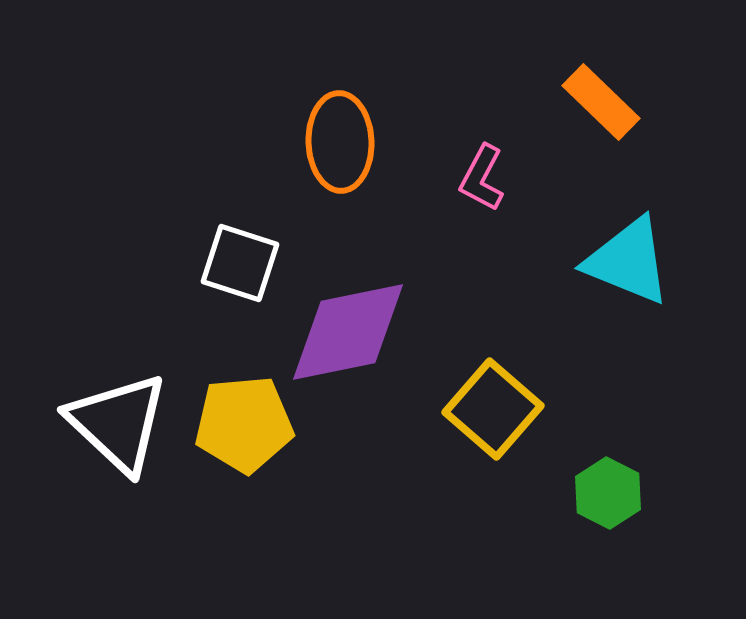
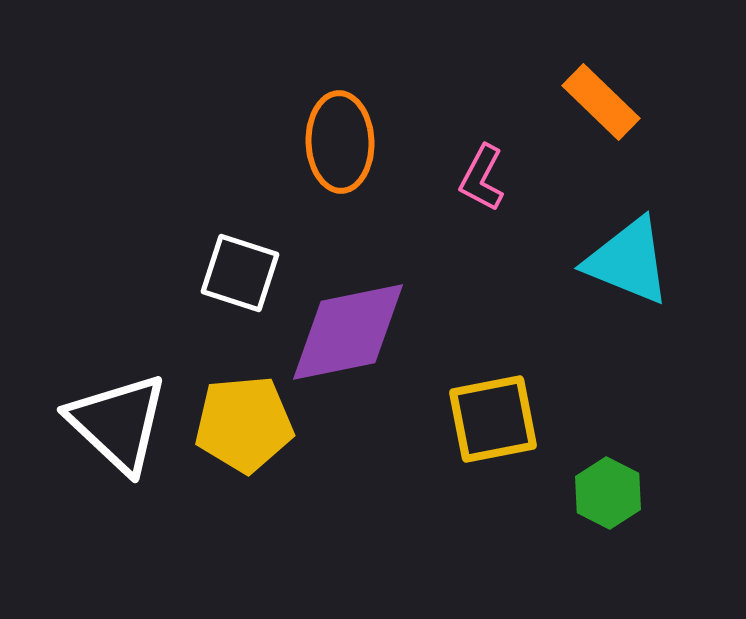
white square: moved 10 px down
yellow square: moved 10 px down; rotated 38 degrees clockwise
